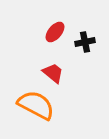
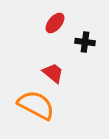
red ellipse: moved 9 px up
black cross: rotated 18 degrees clockwise
